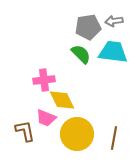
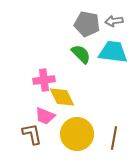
gray pentagon: moved 1 px left, 3 px up; rotated 20 degrees clockwise
yellow diamond: moved 3 px up
pink trapezoid: moved 1 px left, 2 px up
brown L-shape: moved 7 px right, 3 px down
